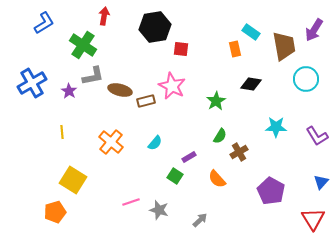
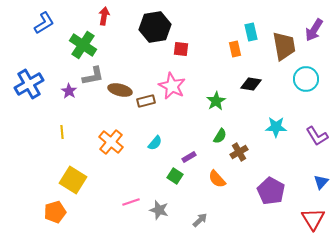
cyan rectangle: rotated 42 degrees clockwise
blue cross: moved 3 px left, 1 px down
